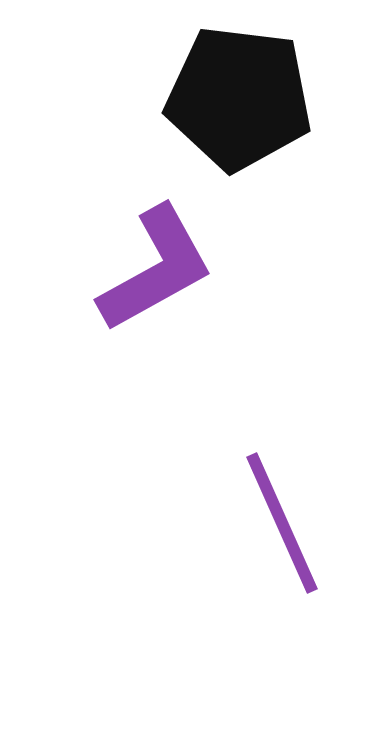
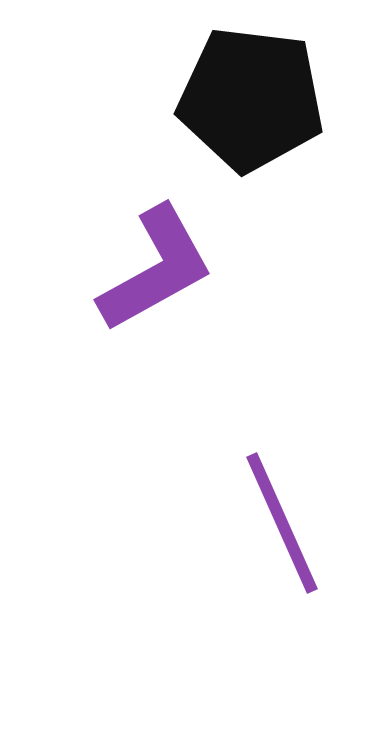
black pentagon: moved 12 px right, 1 px down
